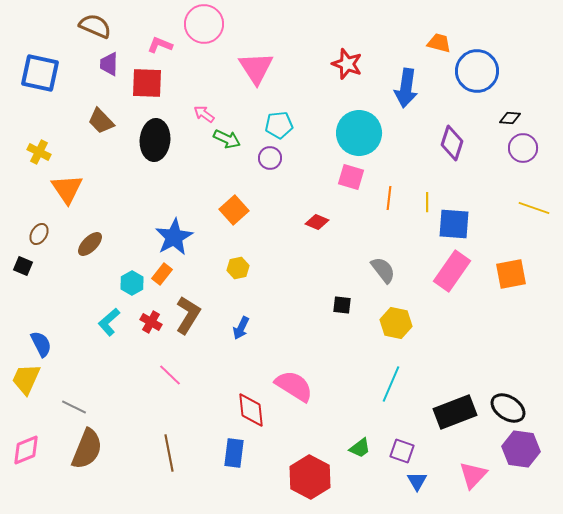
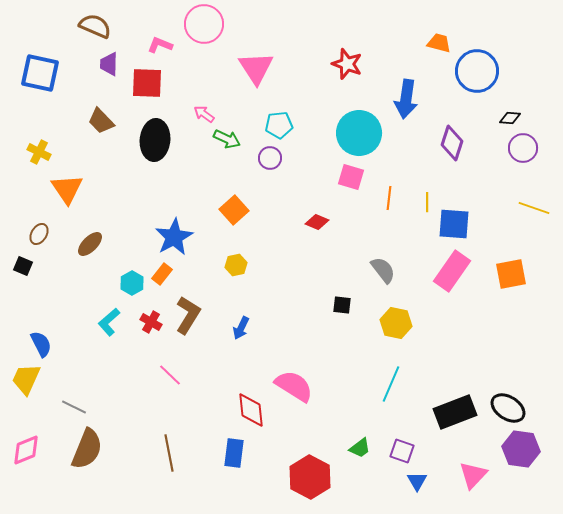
blue arrow at (406, 88): moved 11 px down
yellow hexagon at (238, 268): moved 2 px left, 3 px up
